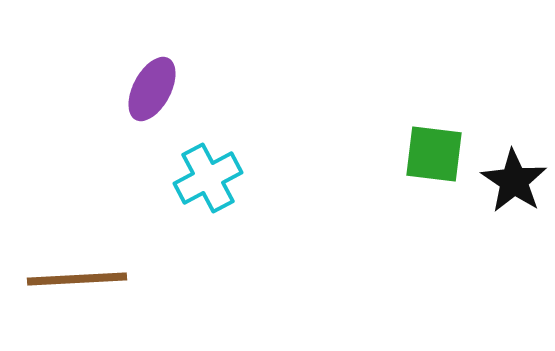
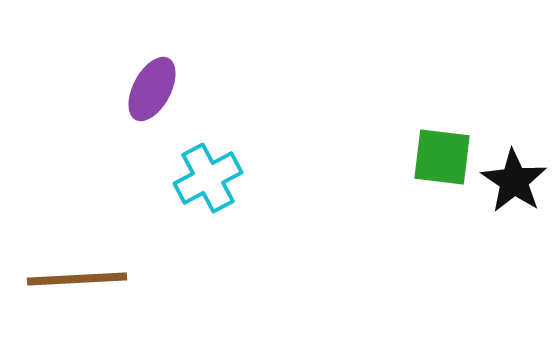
green square: moved 8 px right, 3 px down
